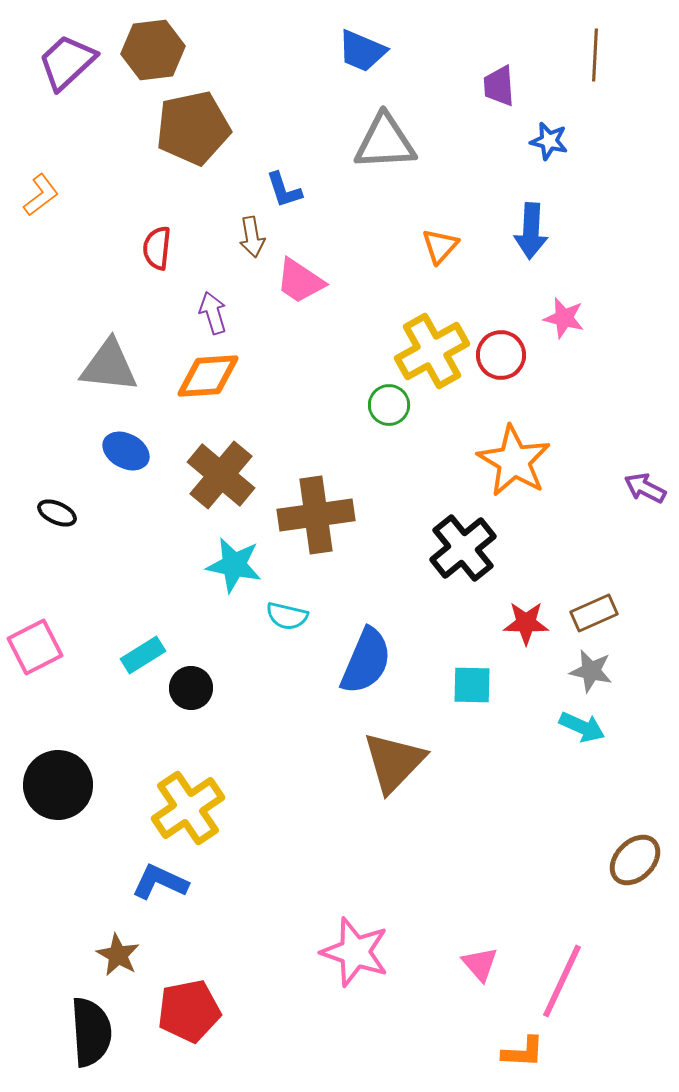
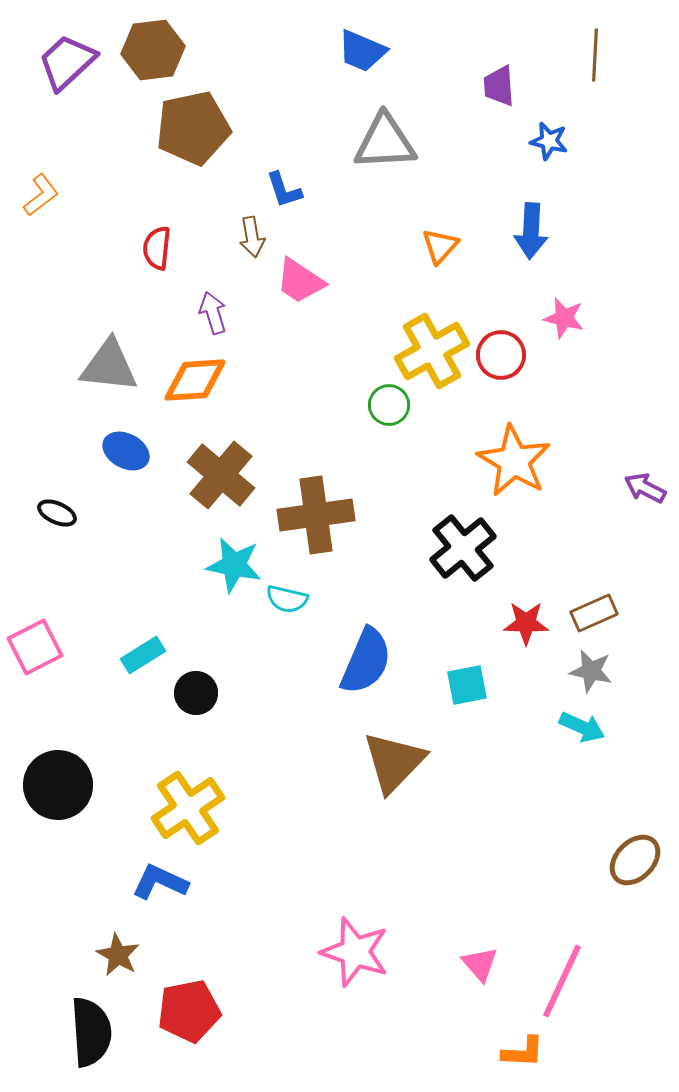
orange diamond at (208, 376): moved 13 px left, 4 px down
cyan semicircle at (287, 616): moved 17 px up
cyan square at (472, 685): moved 5 px left; rotated 12 degrees counterclockwise
black circle at (191, 688): moved 5 px right, 5 px down
